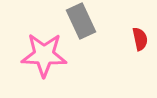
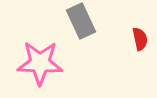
pink star: moved 4 px left, 8 px down
